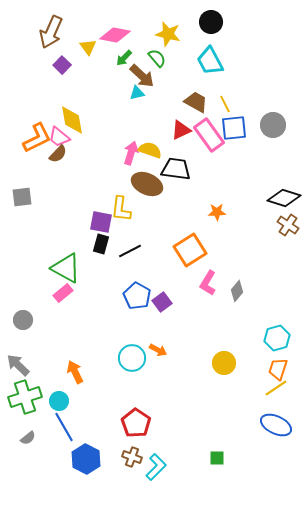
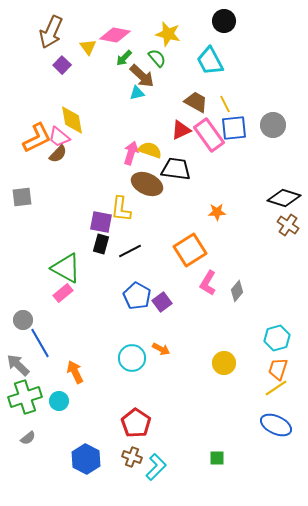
black circle at (211, 22): moved 13 px right, 1 px up
orange arrow at (158, 350): moved 3 px right, 1 px up
blue line at (64, 427): moved 24 px left, 84 px up
